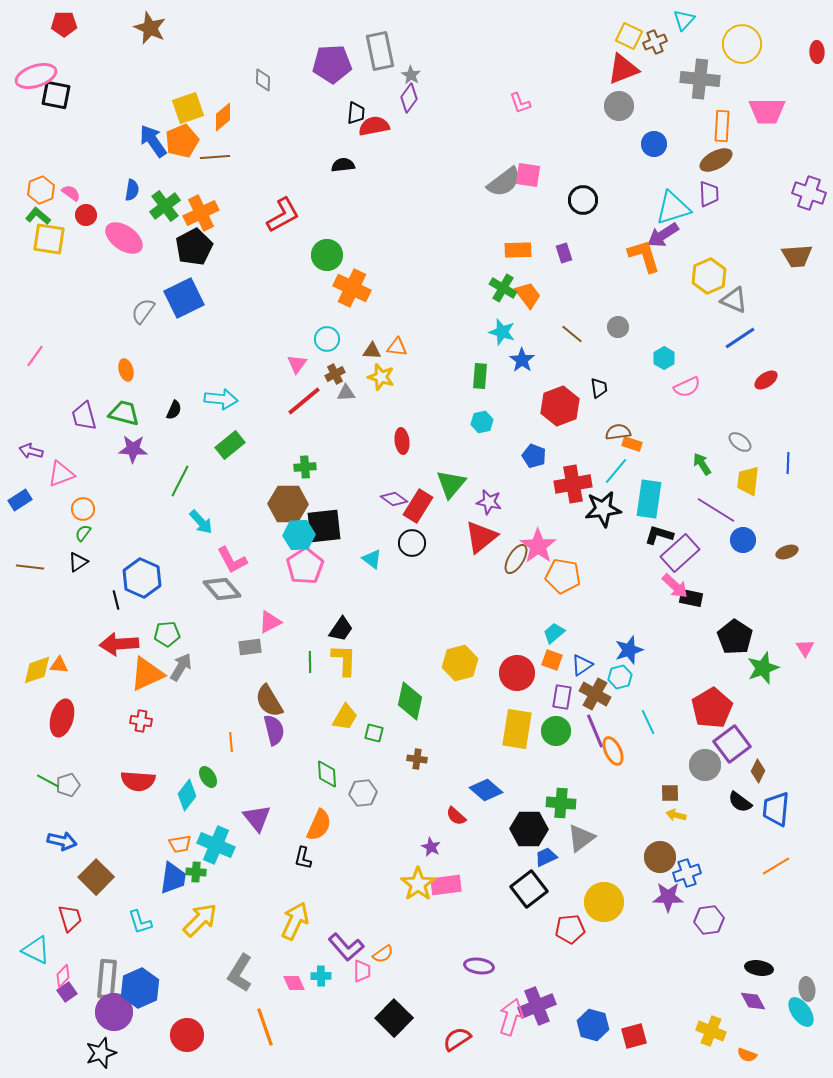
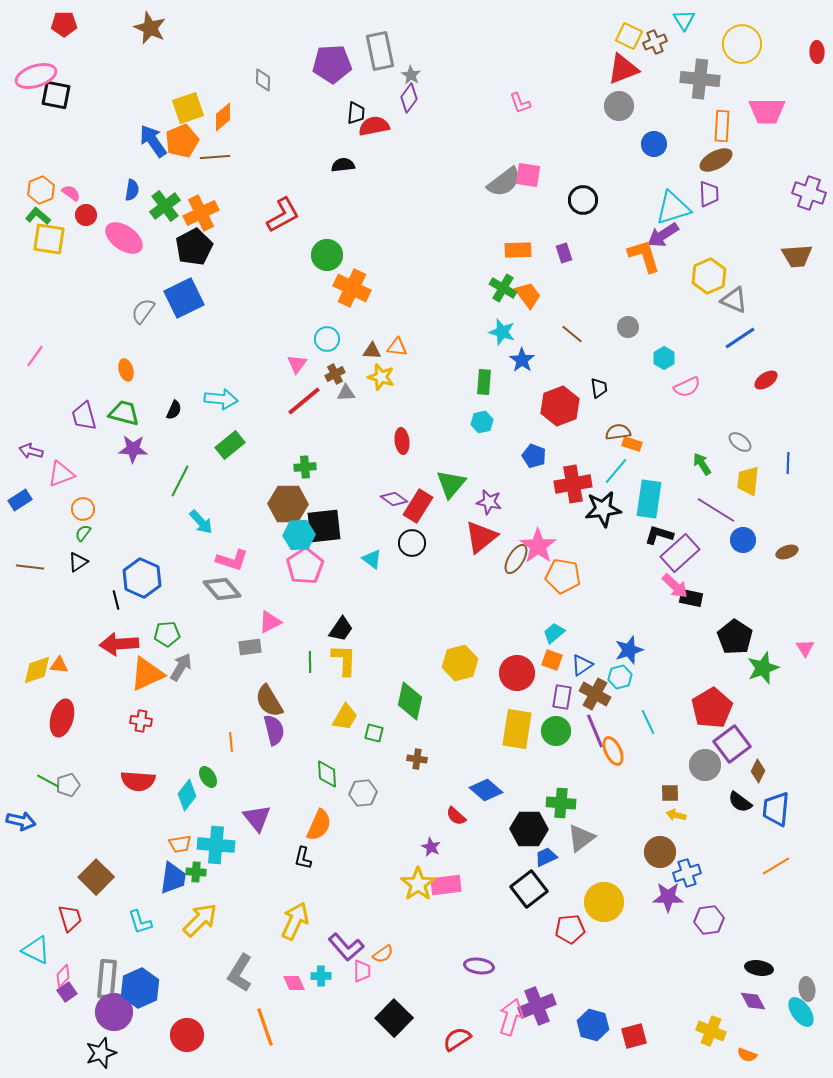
cyan triangle at (684, 20): rotated 15 degrees counterclockwise
gray circle at (618, 327): moved 10 px right
green rectangle at (480, 376): moved 4 px right, 6 px down
pink L-shape at (232, 560): rotated 44 degrees counterclockwise
blue arrow at (62, 841): moved 41 px left, 20 px up
cyan cross at (216, 845): rotated 18 degrees counterclockwise
brown circle at (660, 857): moved 5 px up
